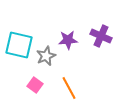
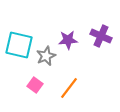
orange line: rotated 65 degrees clockwise
